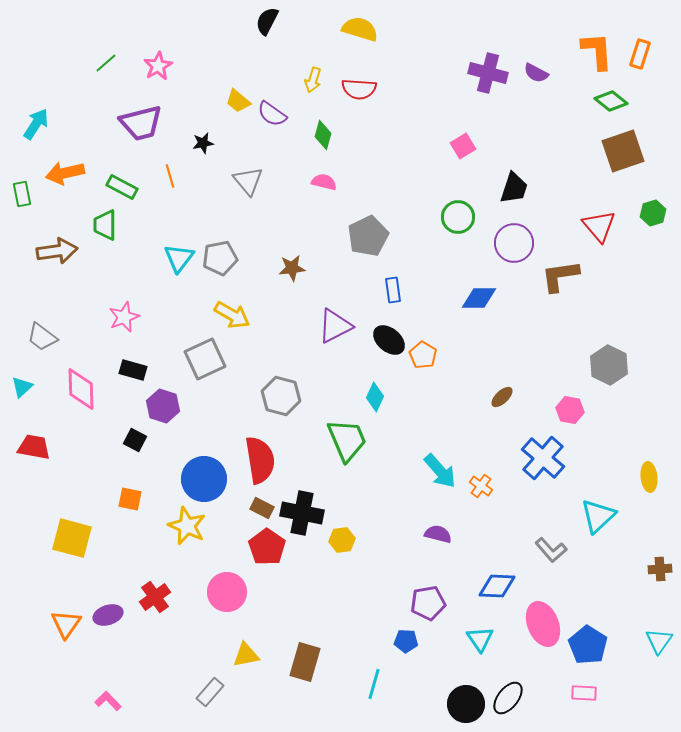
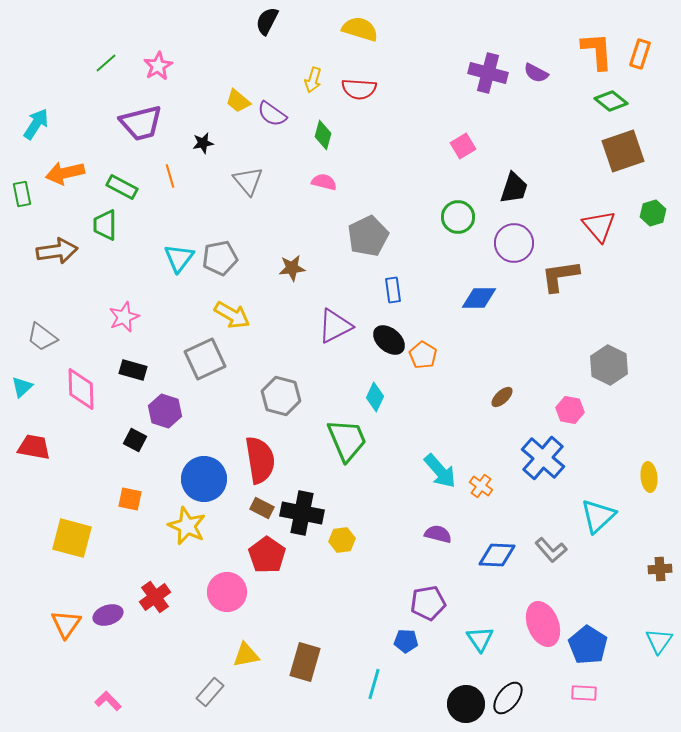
purple hexagon at (163, 406): moved 2 px right, 5 px down
red pentagon at (267, 547): moved 8 px down
blue diamond at (497, 586): moved 31 px up
